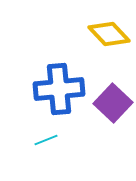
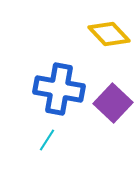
blue cross: rotated 15 degrees clockwise
cyan line: moved 1 px right; rotated 35 degrees counterclockwise
